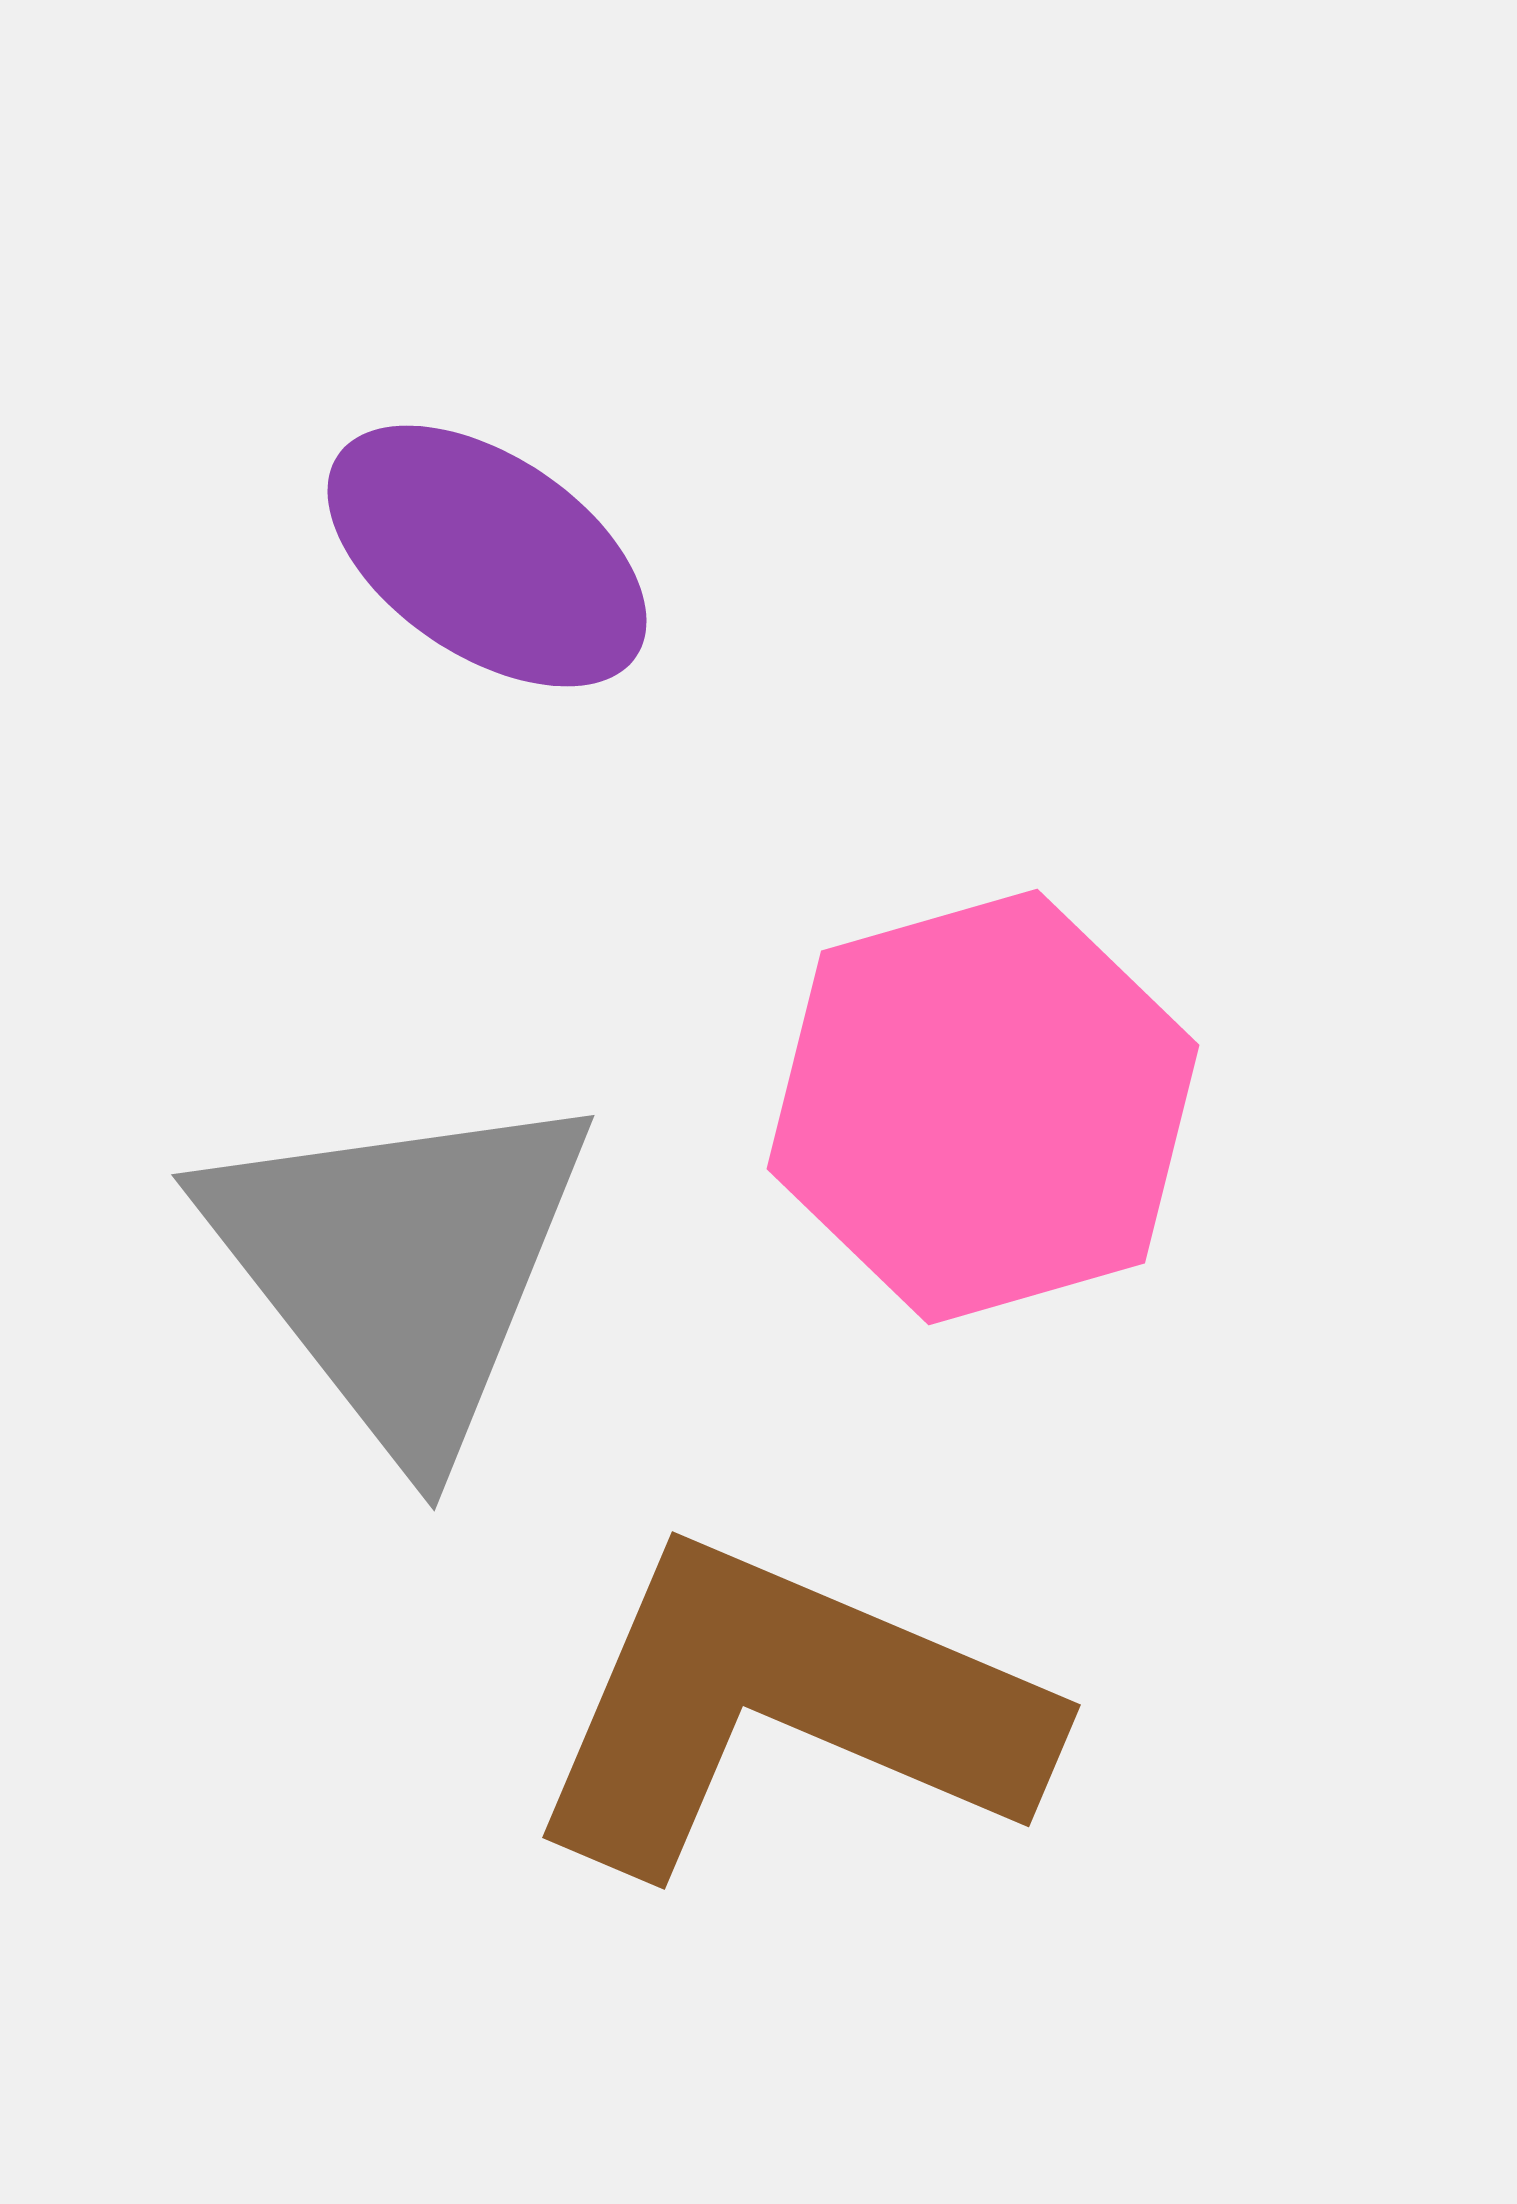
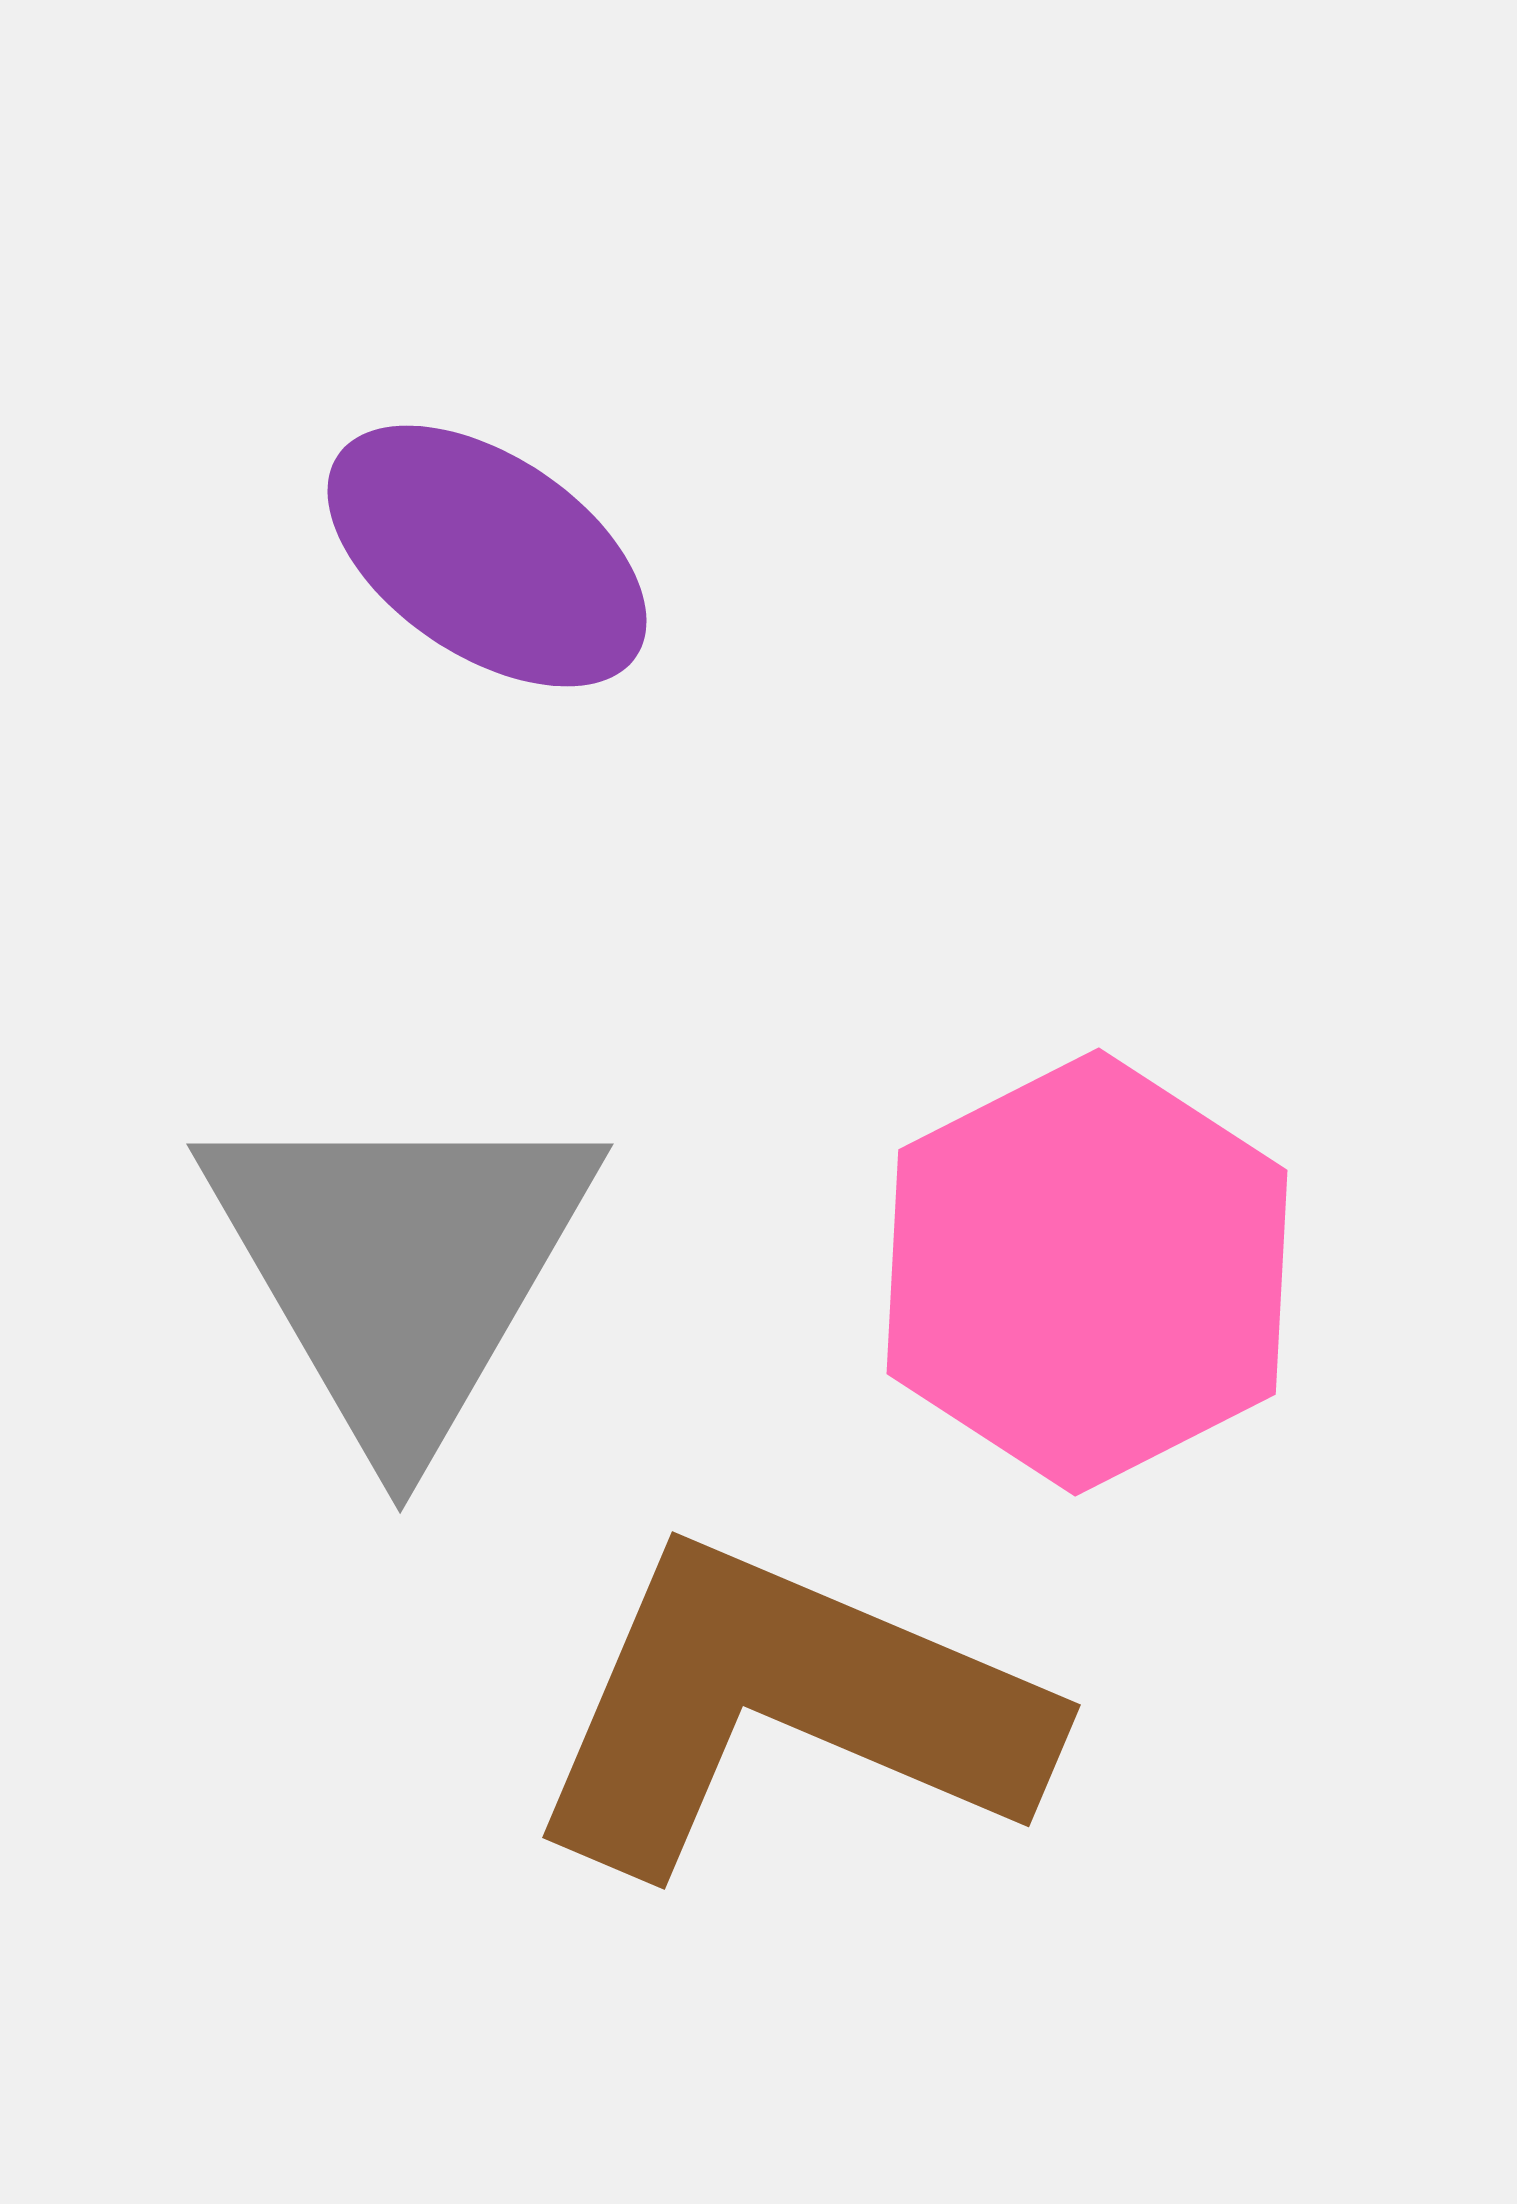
pink hexagon: moved 104 px right, 165 px down; rotated 11 degrees counterclockwise
gray triangle: rotated 8 degrees clockwise
